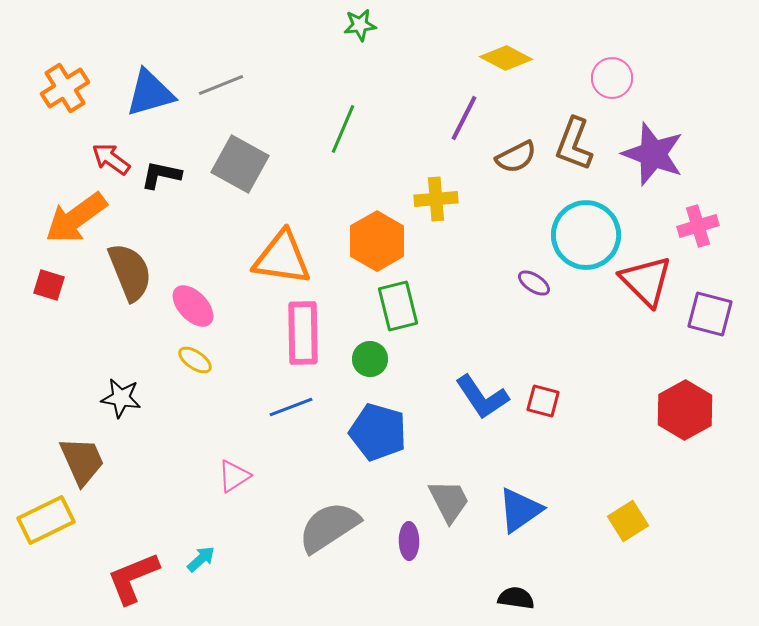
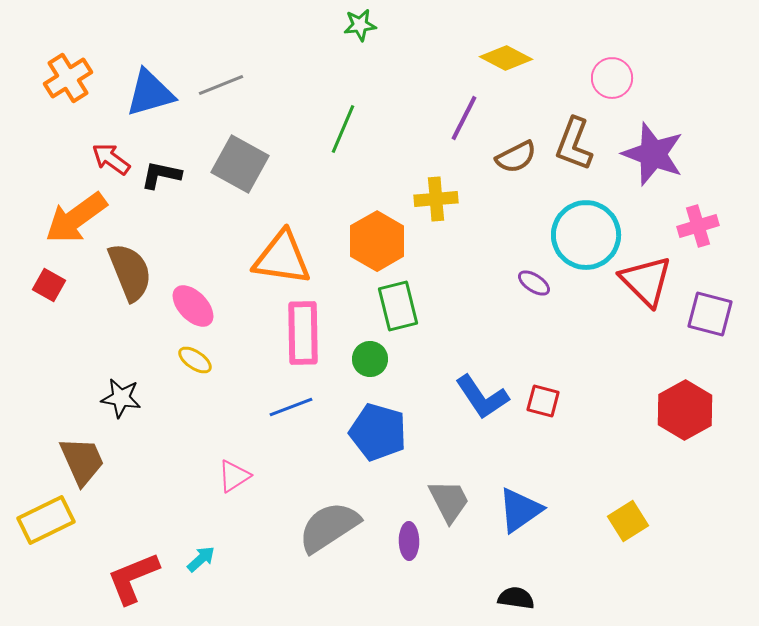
orange cross at (65, 88): moved 3 px right, 10 px up
red square at (49, 285): rotated 12 degrees clockwise
